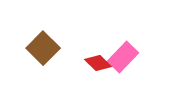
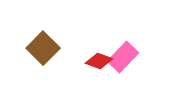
red diamond: moved 1 px right, 2 px up; rotated 24 degrees counterclockwise
